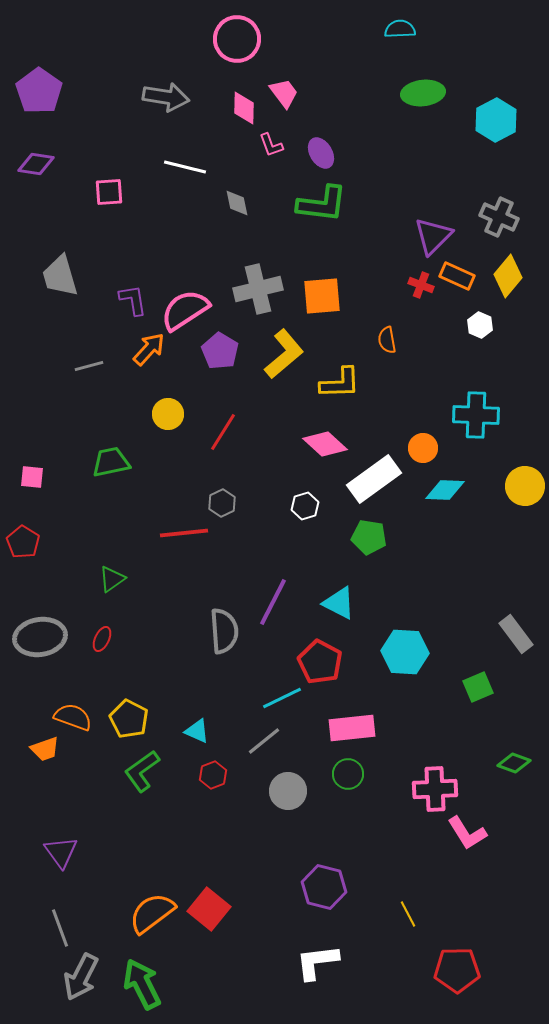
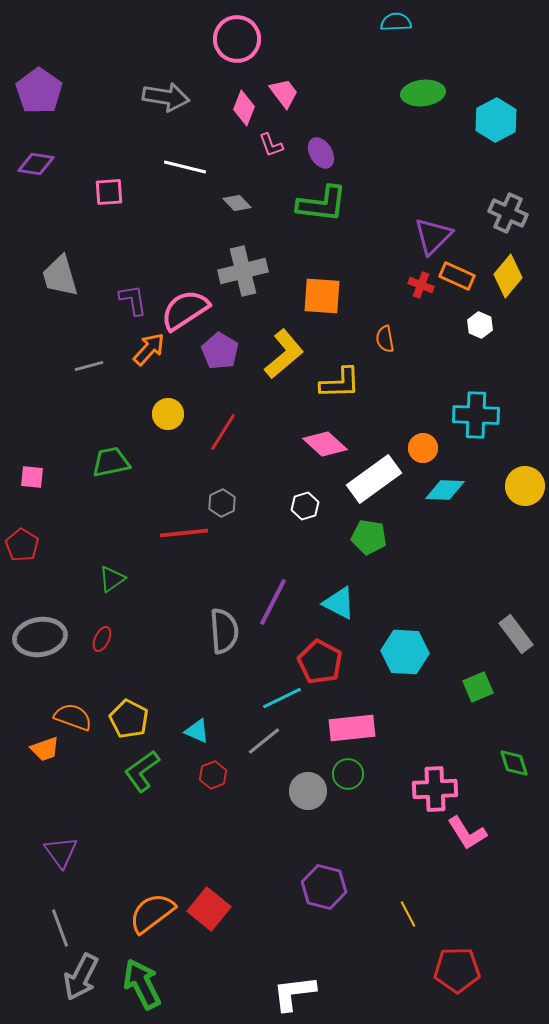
cyan semicircle at (400, 29): moved 4 px left, 7 px up
pink diamond at (244, 108): rotated 20 degrees clockwise
gray diamond at (237, 203): rotated 32 degrees counterclockwise
gray cross at (499, 217): moved 9 px right, 4 px up
gray cross at (258, 289): moved 15 px left, 18 px up
orange square at (322, 296): rotated 9 degrees clockwise
orange semicircle at (387, 340): moved 2 px left, 1 px up
red pentagon at (23, 542): moved 1 px left, 3 px down
green diamond at (514, 763): rotated 52 degrees clockwise
gray circle at (288, 791): moved 20 px right
white L-shape at (317, 962): moved 23 px left, 31 px down
